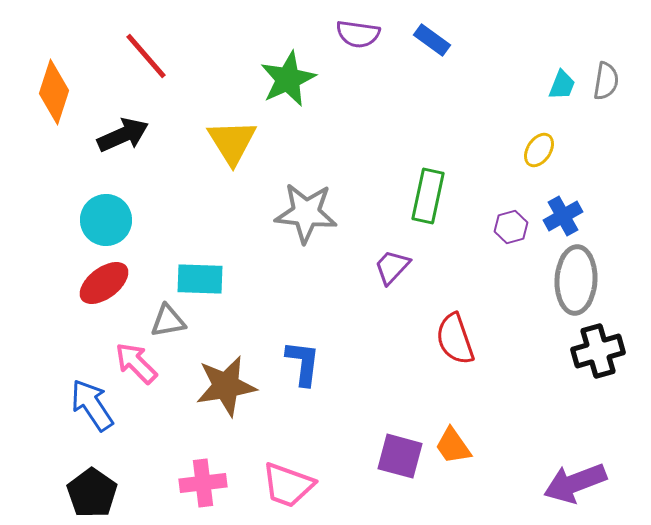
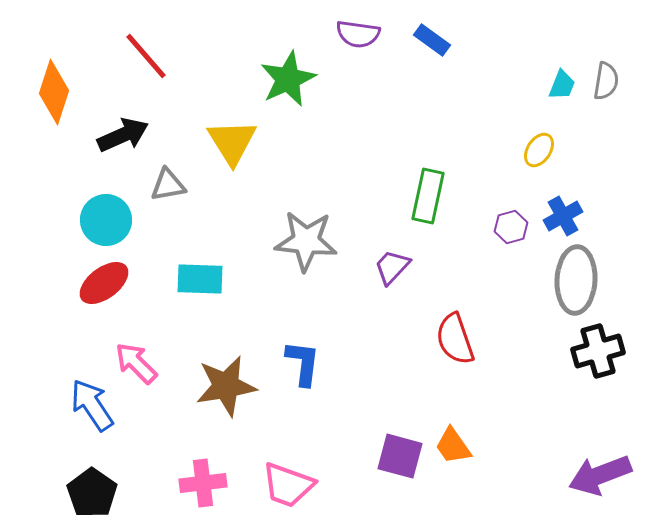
gray star: moved 28 px down
gray triangle: moved 136 px up
purple arrow: moved 25 px right, 8 px up
